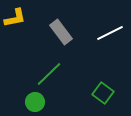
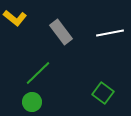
yellow L-shape: rotated 50 degrees clockwise
white line: rotated 16 degrees clockwise
green line: moved 11 px left, 1 px up
green circle: moved 3 px left
